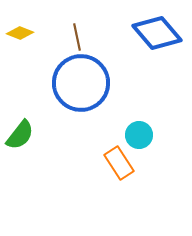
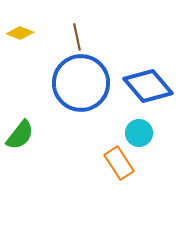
blue diamond: moved 9 px left, 53 px down
cyan circle: moved 2 px up
